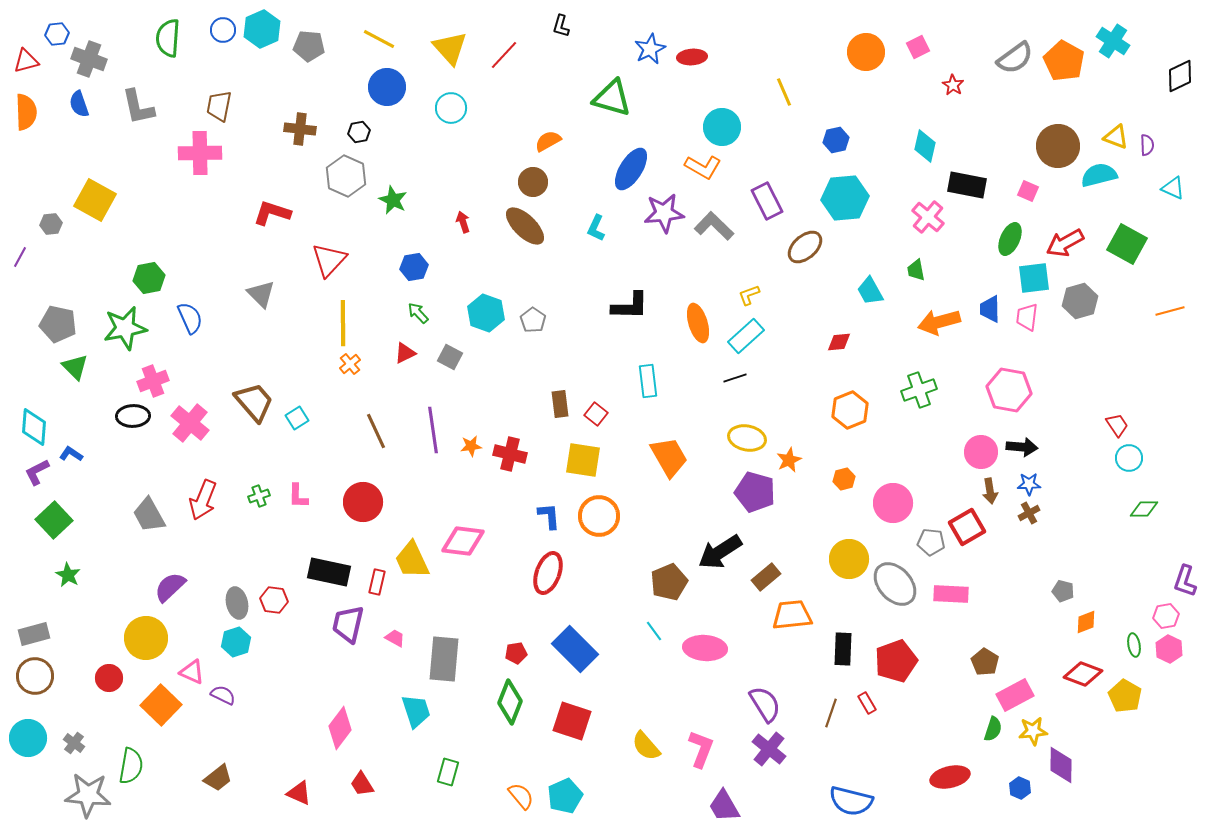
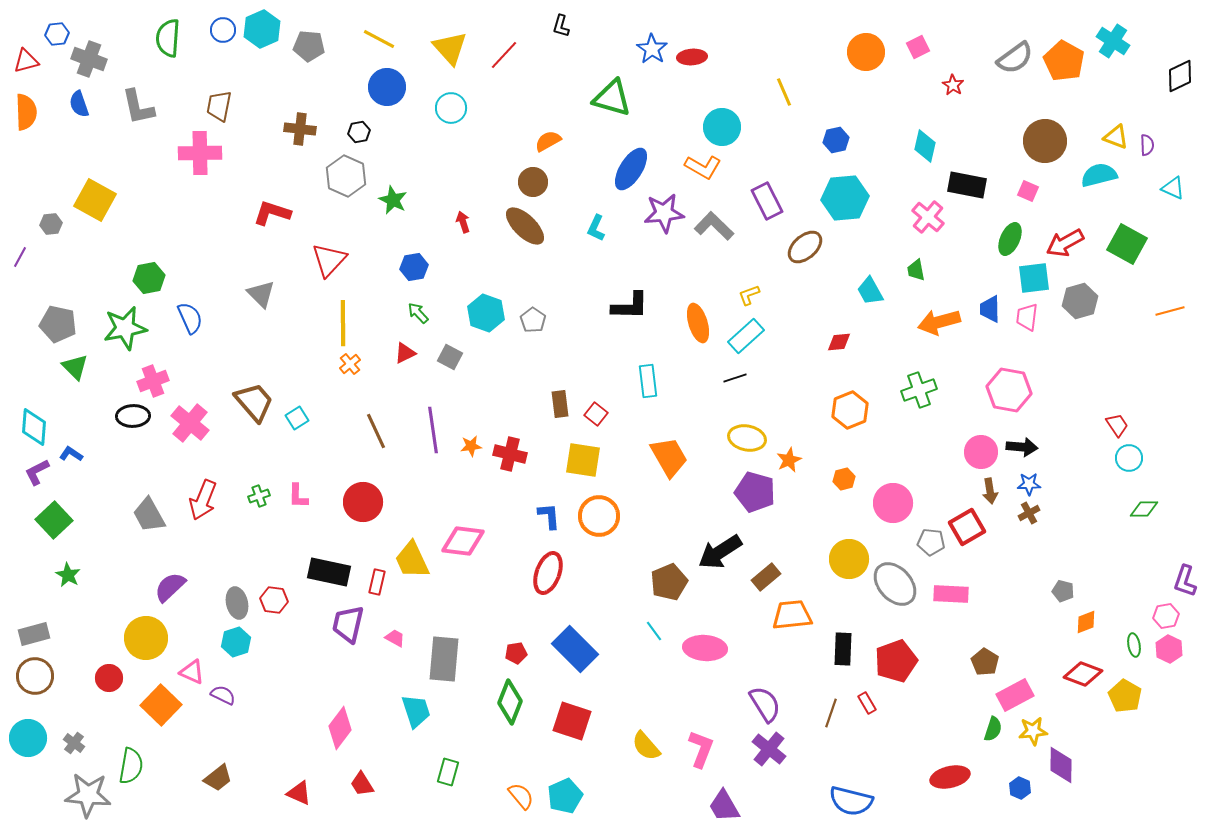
blue star at (650, 49): moved 2 px right; rotated 12 degrees counterclockwise
brown circle at (1058, 146): moved 13 px left, 5 px up
